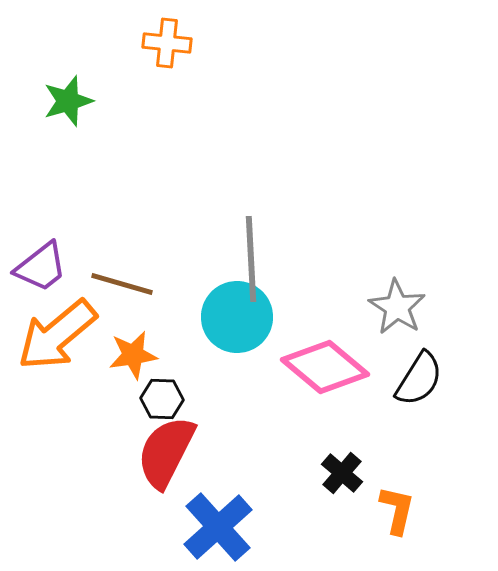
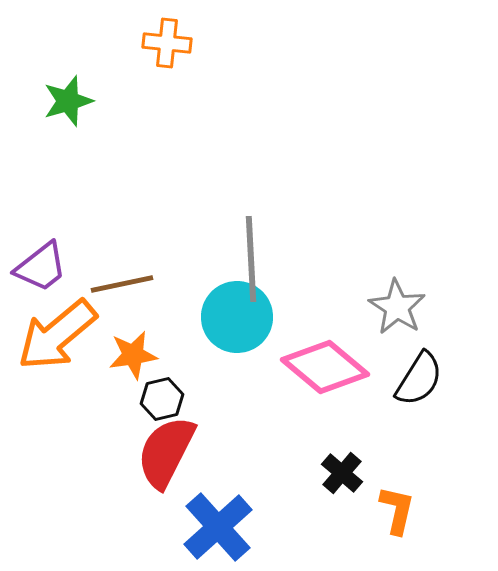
brown line: rotated 28 degrees counterclockwise
black hexagon: rotated 15 degrees counterclockwise
